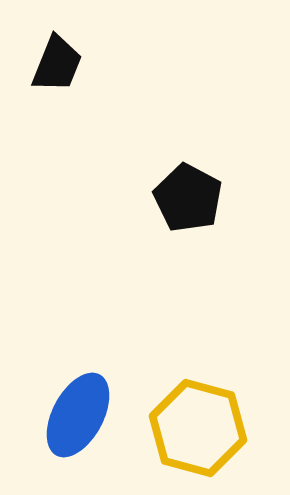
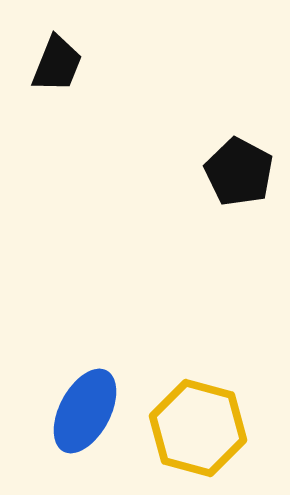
black pentagon: moved 51 px right, 26 px up
blue ellipse: moved 7 px right, 4 px up
